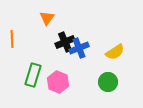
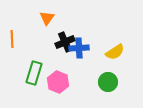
blue cross: rotated 18 degrees clockwise
green rectangle: moved 1 px right, 2 px up
